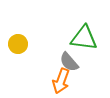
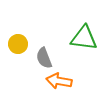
gray semicircle: moved 25 px left, 4 px up; rotated 20 degrees clockwise
orange arrow: moved 2 px left; rotated 80 degrees clockwise
